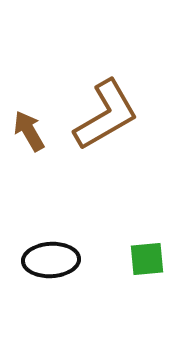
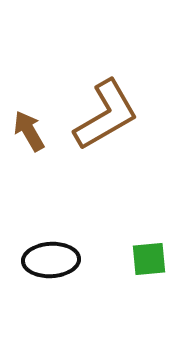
green square: moved 2 px right
